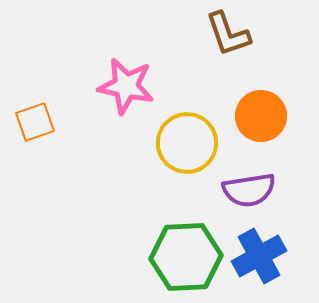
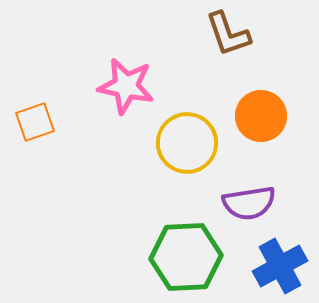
purple semicircle: moved 13 px down
blue cross: moved 21 px right, 10 px down
